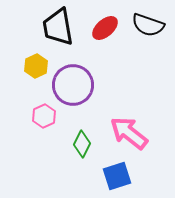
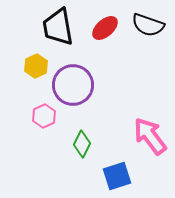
pink arrow: moved 21 px right, 3 px down; rotated 15 degrees clockwise
